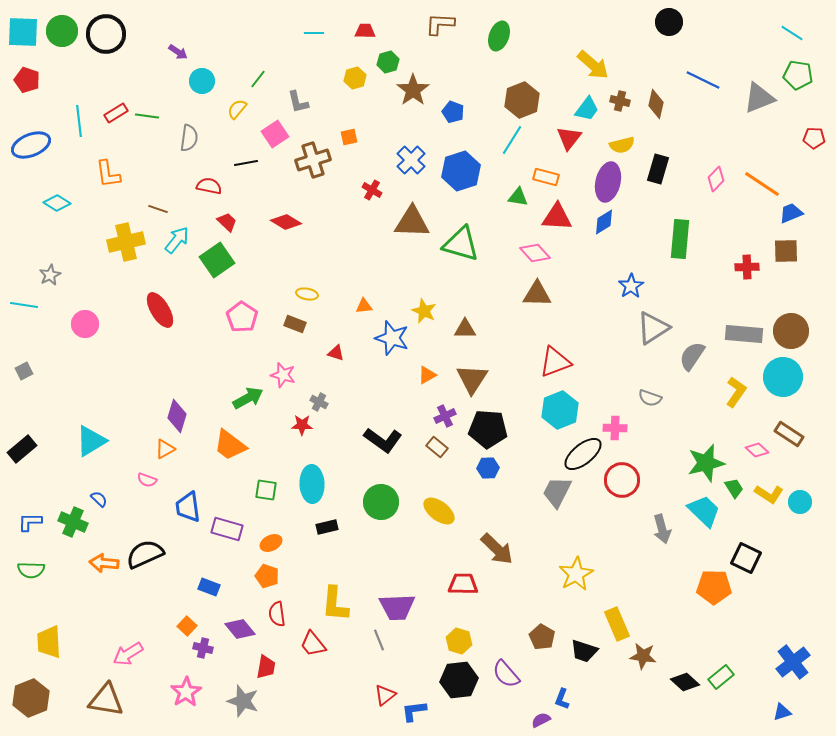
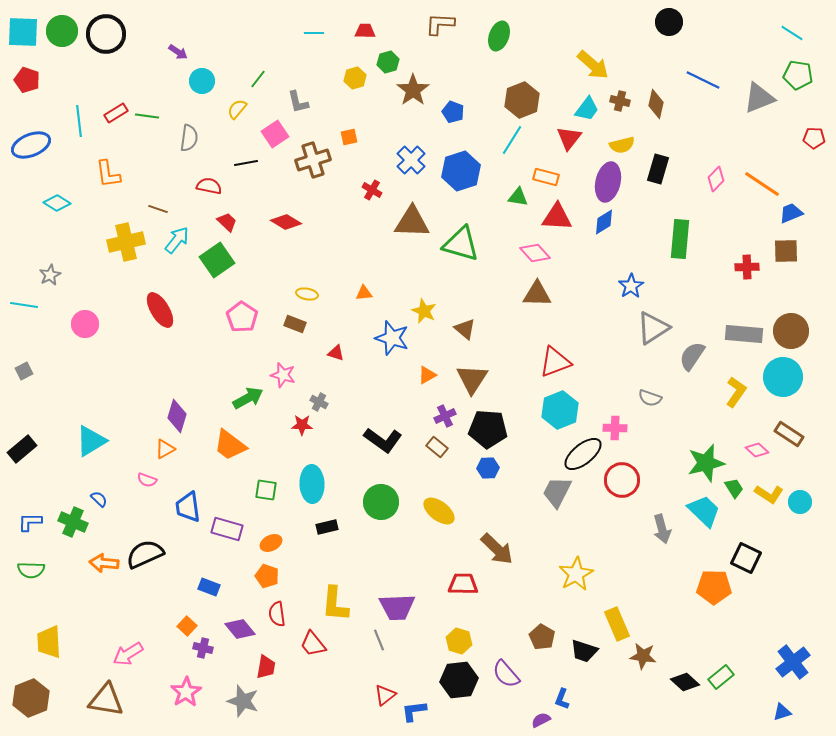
orange triangle at (364, 306): moved 13 px up
brown triangle at (465, 329): rotated 40 degrees clockwise
